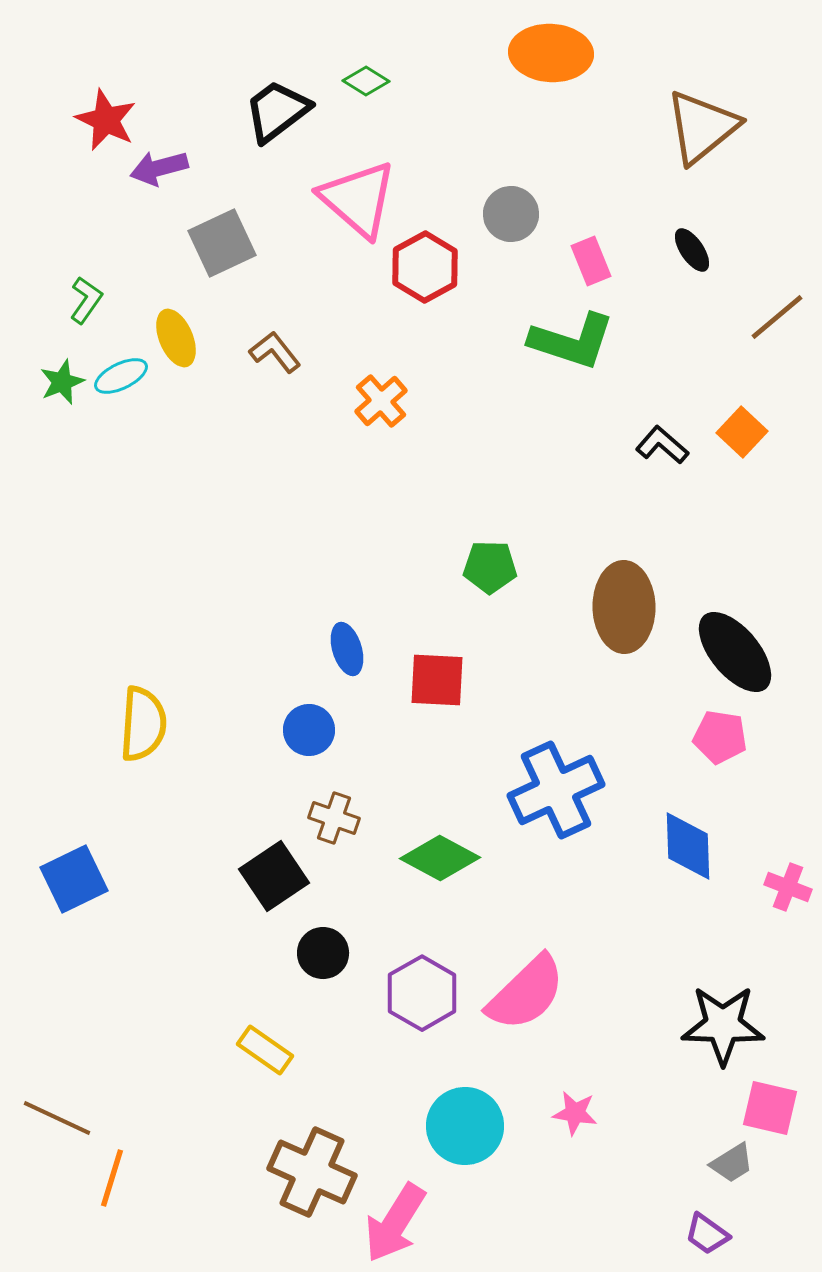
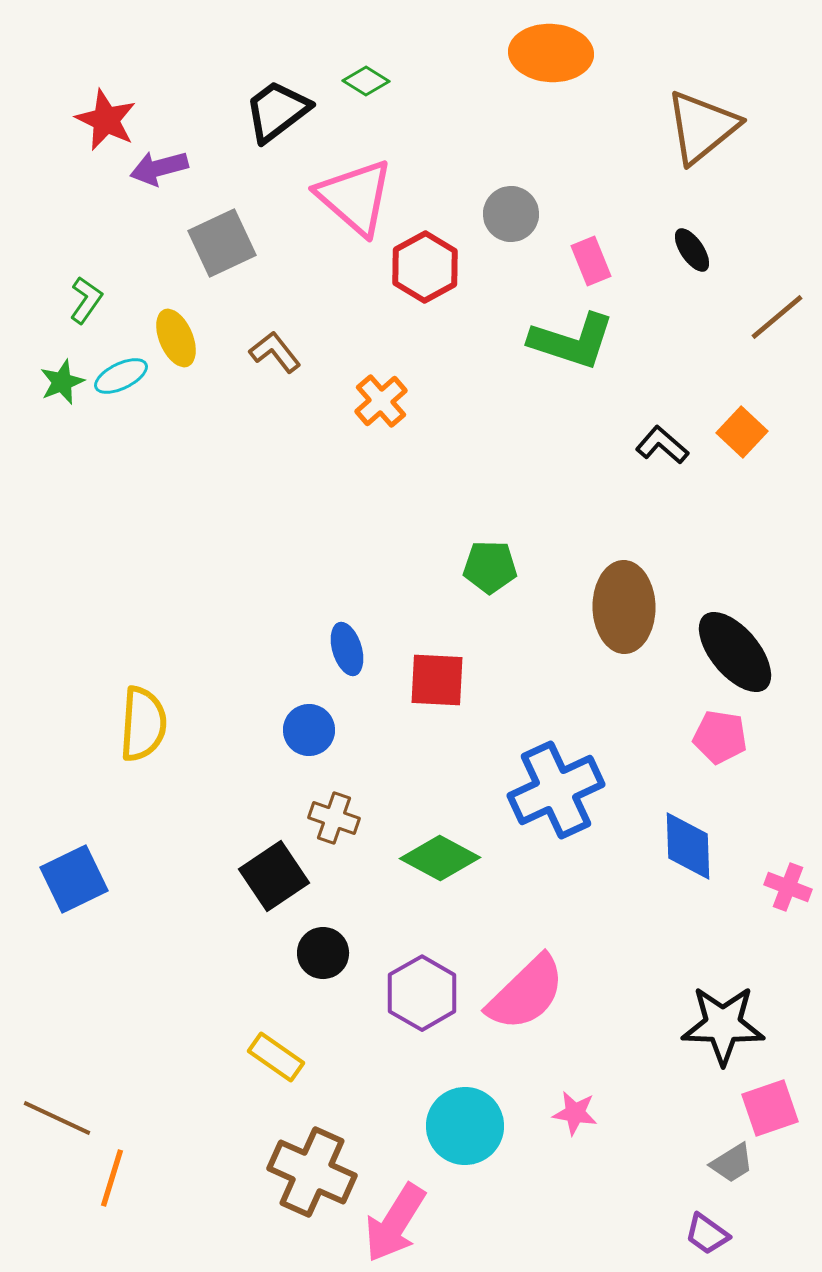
pink triangle at (358, 199): moved 3 px left, 2 px up
yellow rectangle at (265, 1050): moved 11 px right, 7 px down
pink square at (770, 1108): rotated 32 degrees counterclockwise
